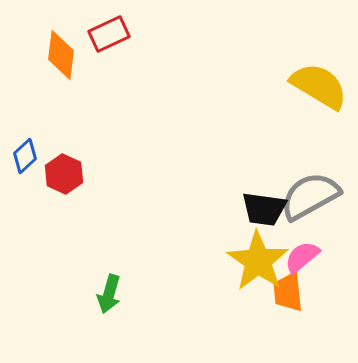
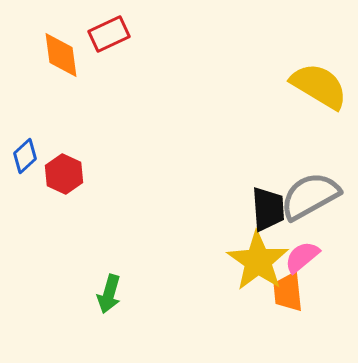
orange diamond: rotated 15 degrees counterclockwise
black trapezoid: moved 4 px right; rotated 102 degrees counterclockwise
